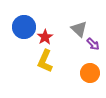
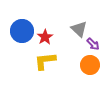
blue circle: moved 2 px left, 4 px down
yellow L-shape: rotated 60 degrees clockwise
orange circle: moved 8 px up
